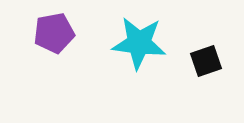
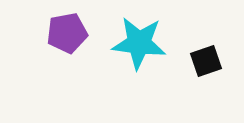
purple pentagon: moved 13 px right
